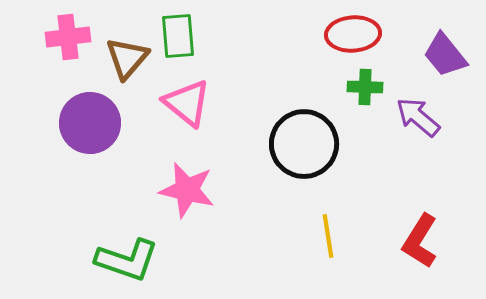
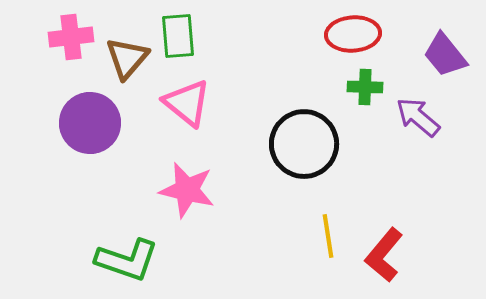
pink cross: moved 3 px right
red L-shape: moved 36 px left, 14 px down; rotated 8 degrees clockwise
